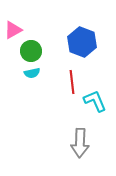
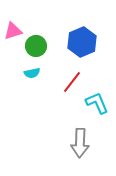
pink triangle: moved 1 px down; rotated 12 degrees clockwise
blue hexagon: rotated 16 degrees clockwise
green circle: moved 5 px right, 5 px up
red line: rotated 45 degrees clockwise
cyan L-shape: moved 2 px right, 2 px down
